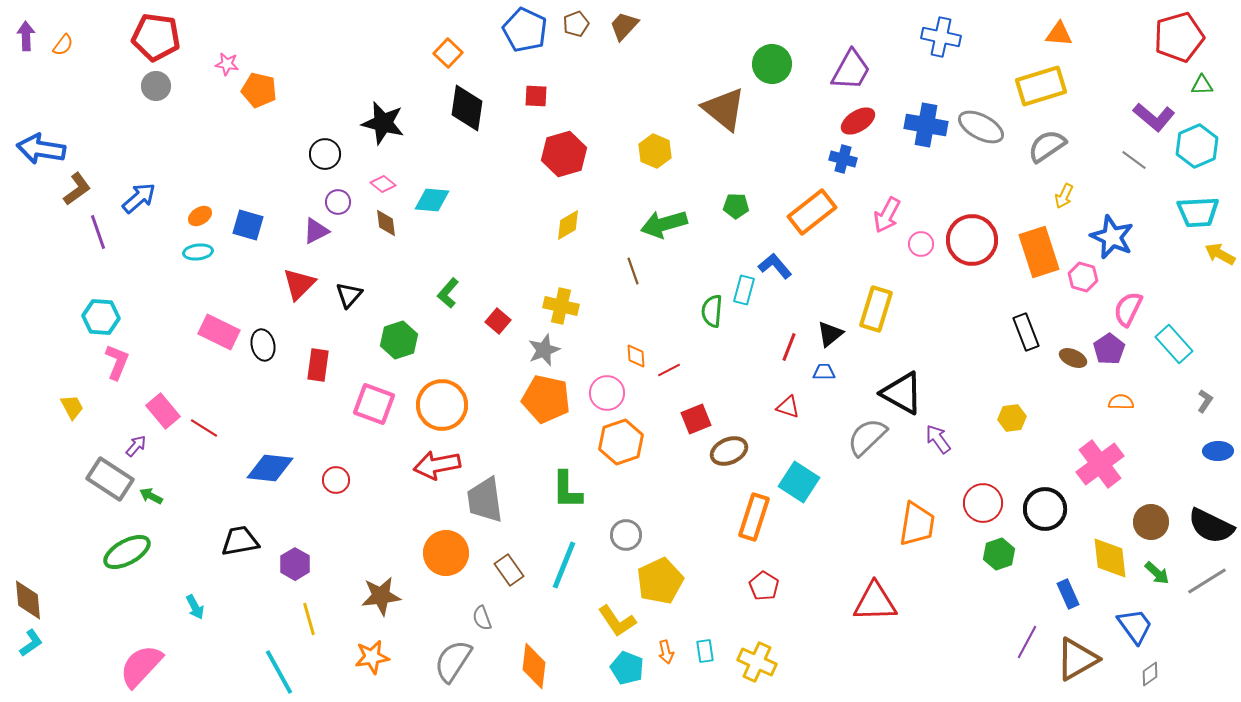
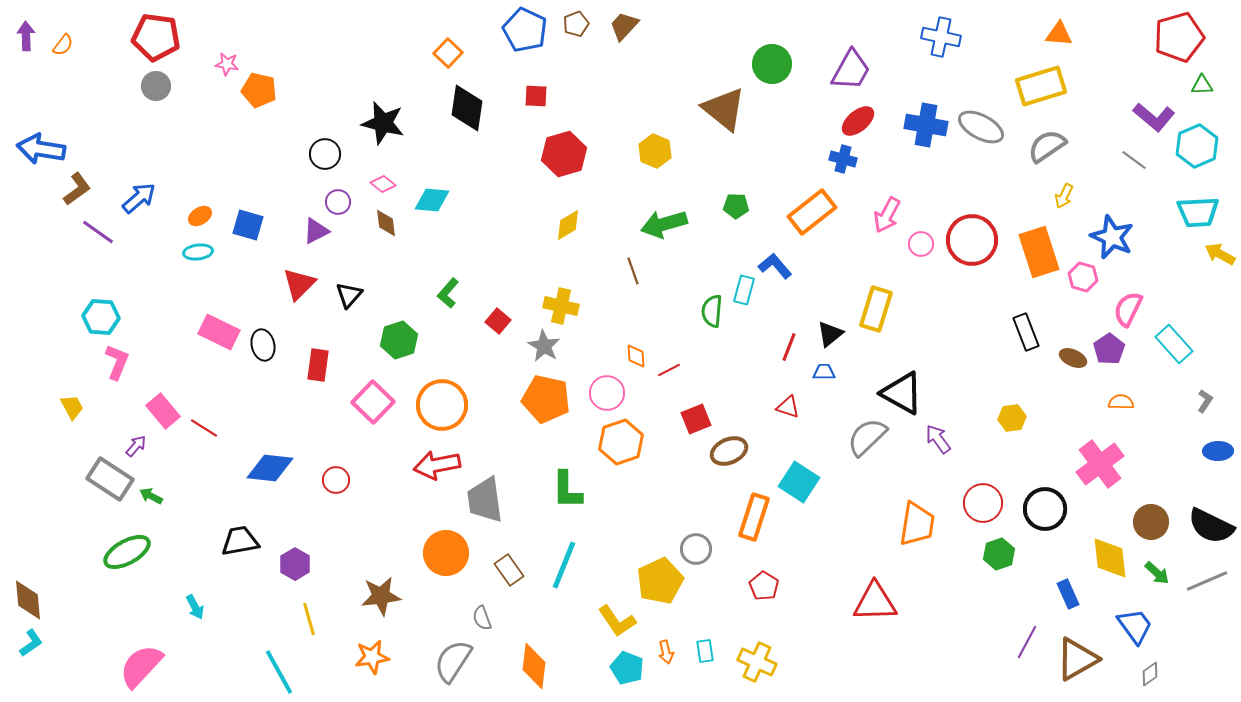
red ellipse at (858, 121): rotated 8 degrees counterclockwise
purple line at (98, 232): rotated 36 degrees counterclockwise
gray star at (544, 350): moved 4 px up; rotated 20 degrees counterclockwise
pink square at (374, 404): moved 1 px left, 2 px up; rotated 24 degrees clockwise
gray circle at (626, 535): moved 70 px right, 14 px down
gray line at (1207, 581): rotated 9 degrees clockwise
